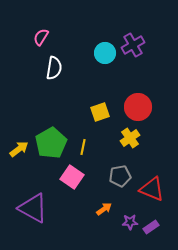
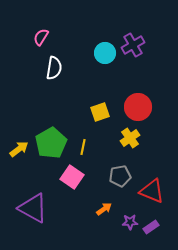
red triangle: moved 2 px down
